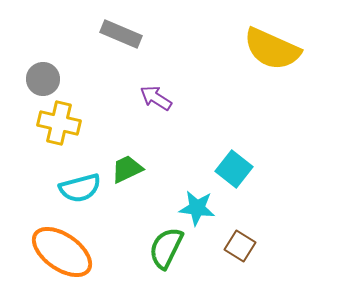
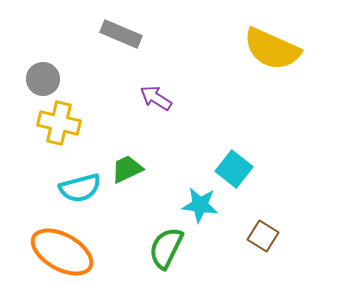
cyan star: moved 3 px right, 3 px up
brown square: moved 23 px right, 10 px up
orange ellipse: rotated 6 degrees counterclockwise
